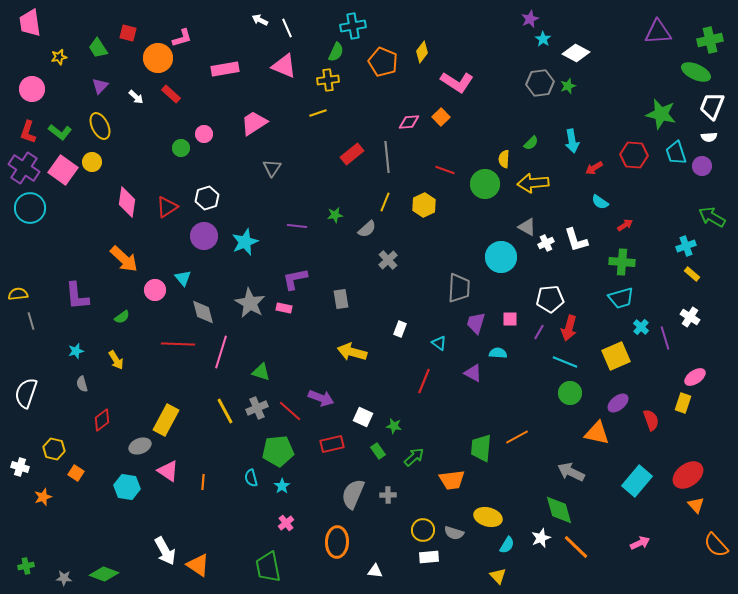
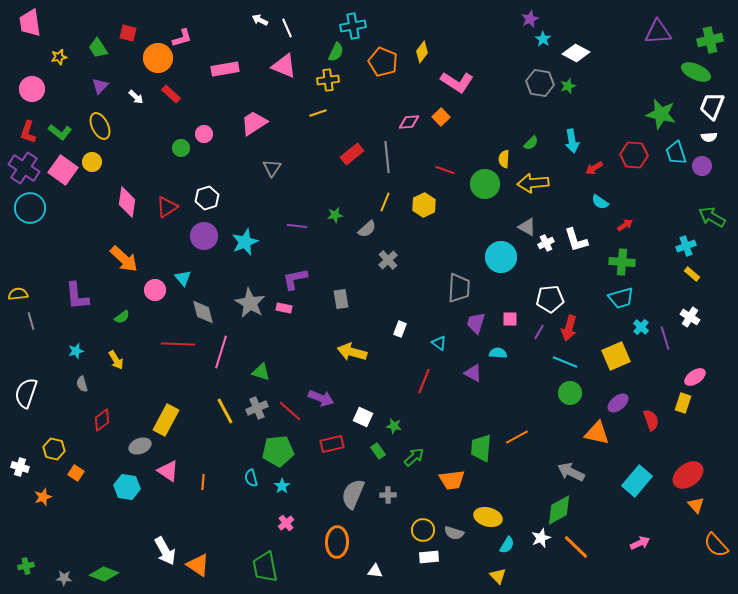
gray hexagon at (540, 83): rotated 16 degrees clockwise
green diamond at (559, 510): rotated 76 degrees clockwise
green trapezoid at (268, 567): moved 3 px left
